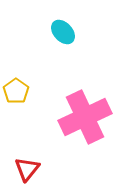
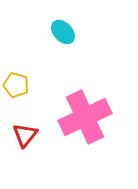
yellow pentagon: moved 6 px up; rotated 20 degrees counterclockwise
red triangle: moved 2 px left, 34 px up
